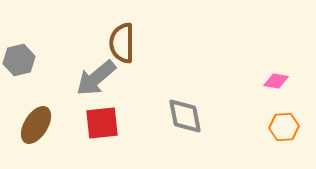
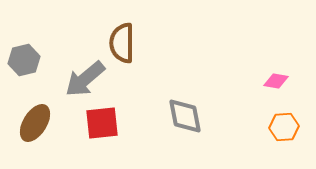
gray hexagon: moved 5 px right
gray arrow: moved 11 px left, 1 px down
brown ellipse: moved 1 px left, 2 px up
